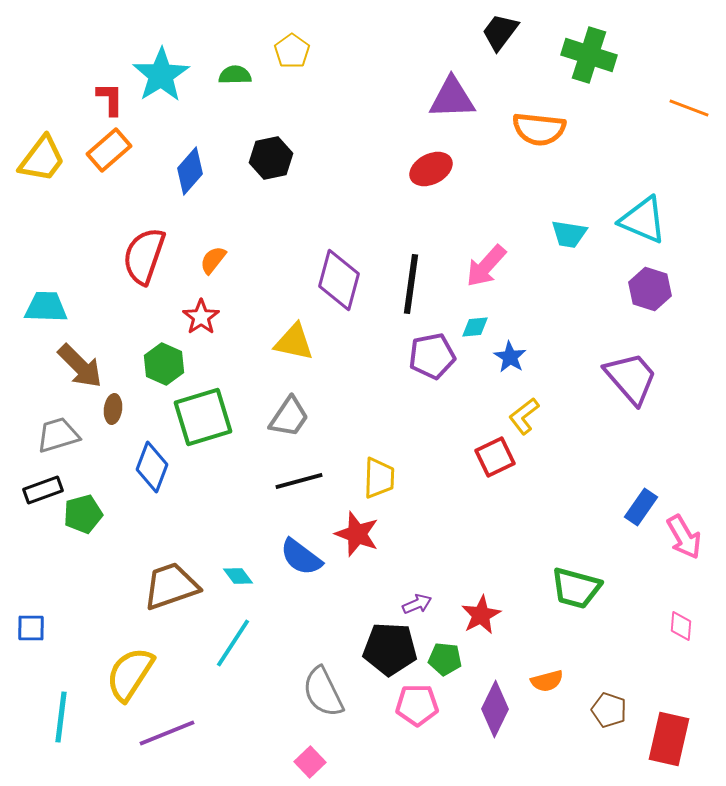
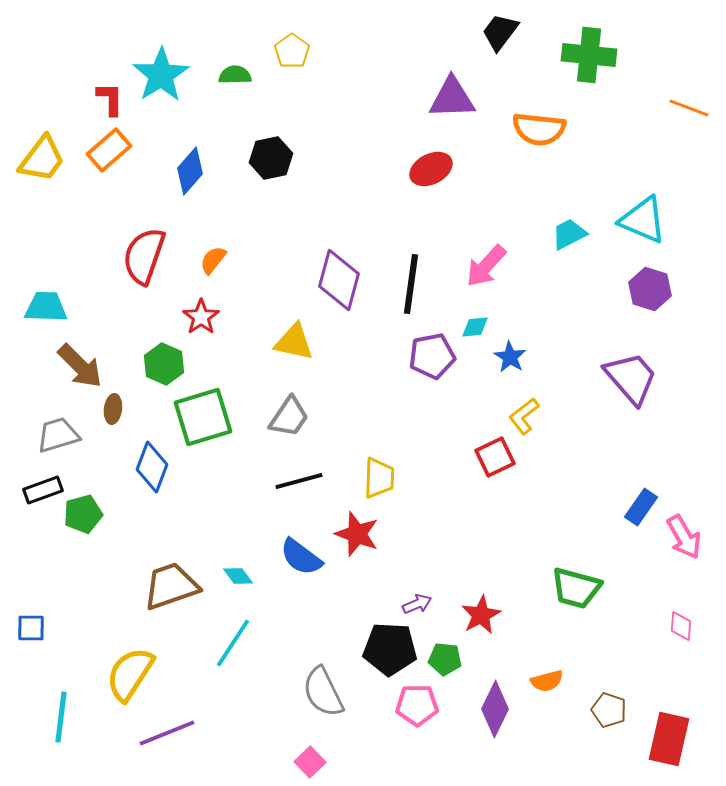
green cross at (589, 55): rotated 12 degrees counterclockwise
cyan trapezoid at (569, 234): rotated 144 degrees clockwise
